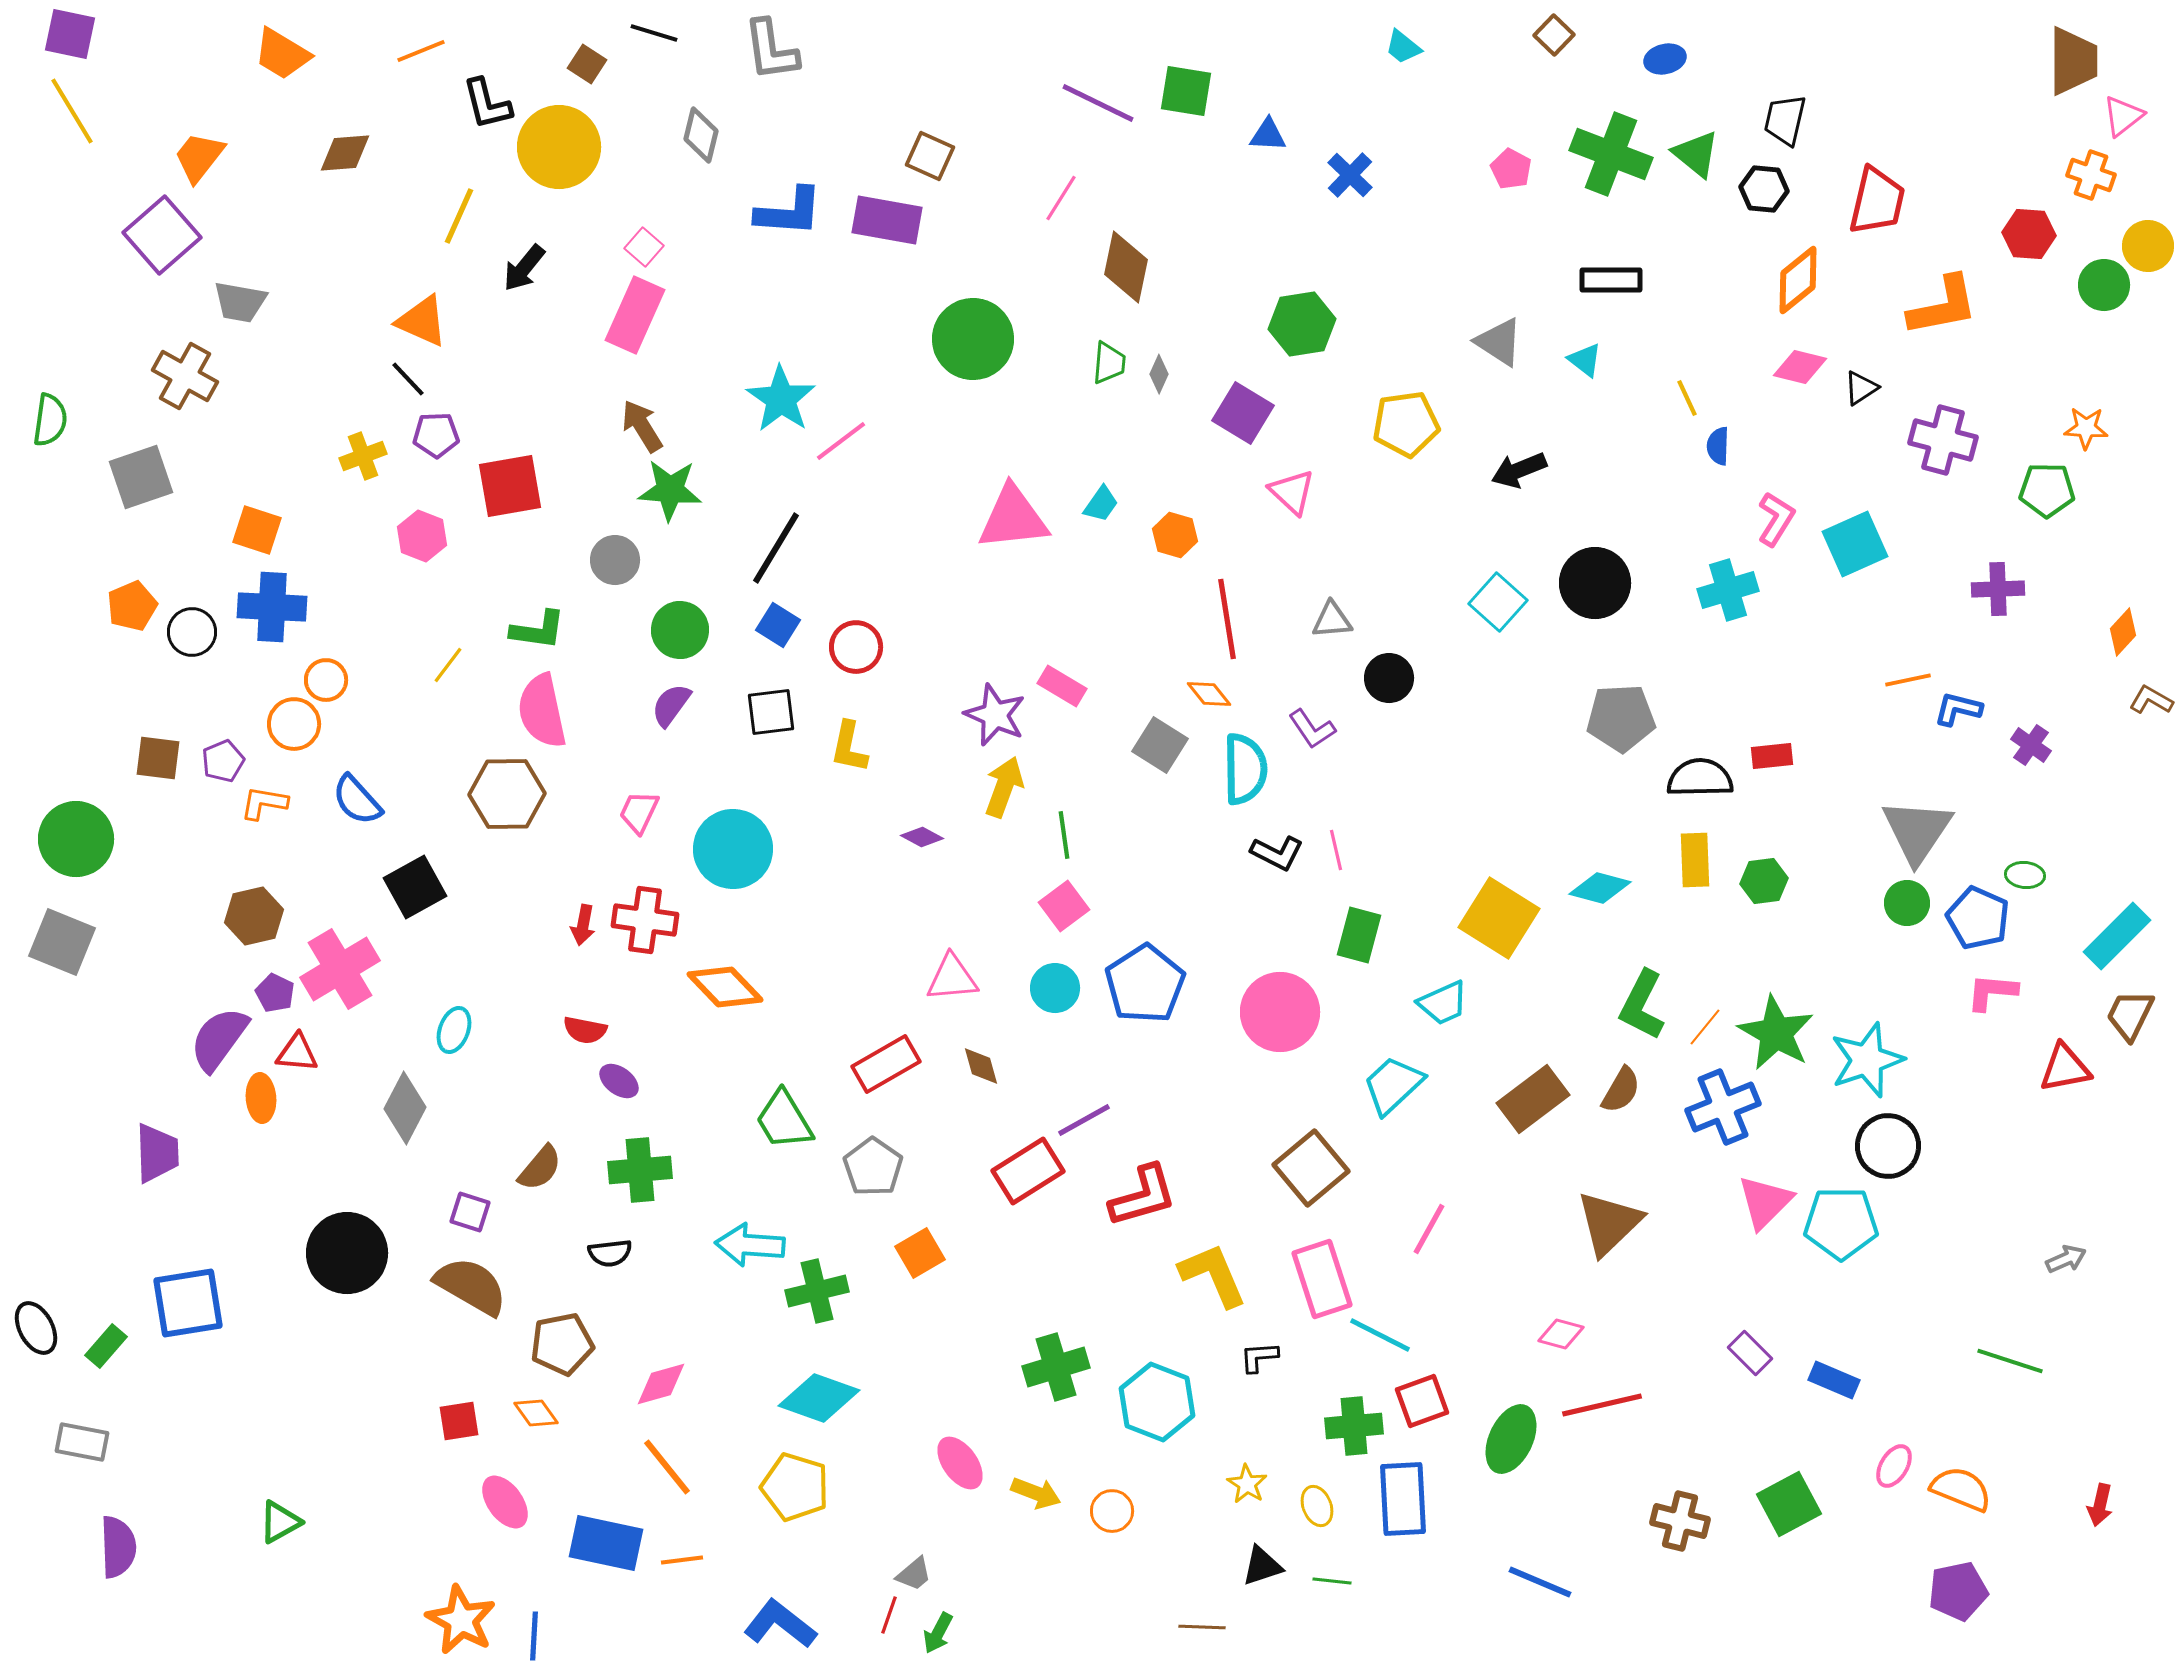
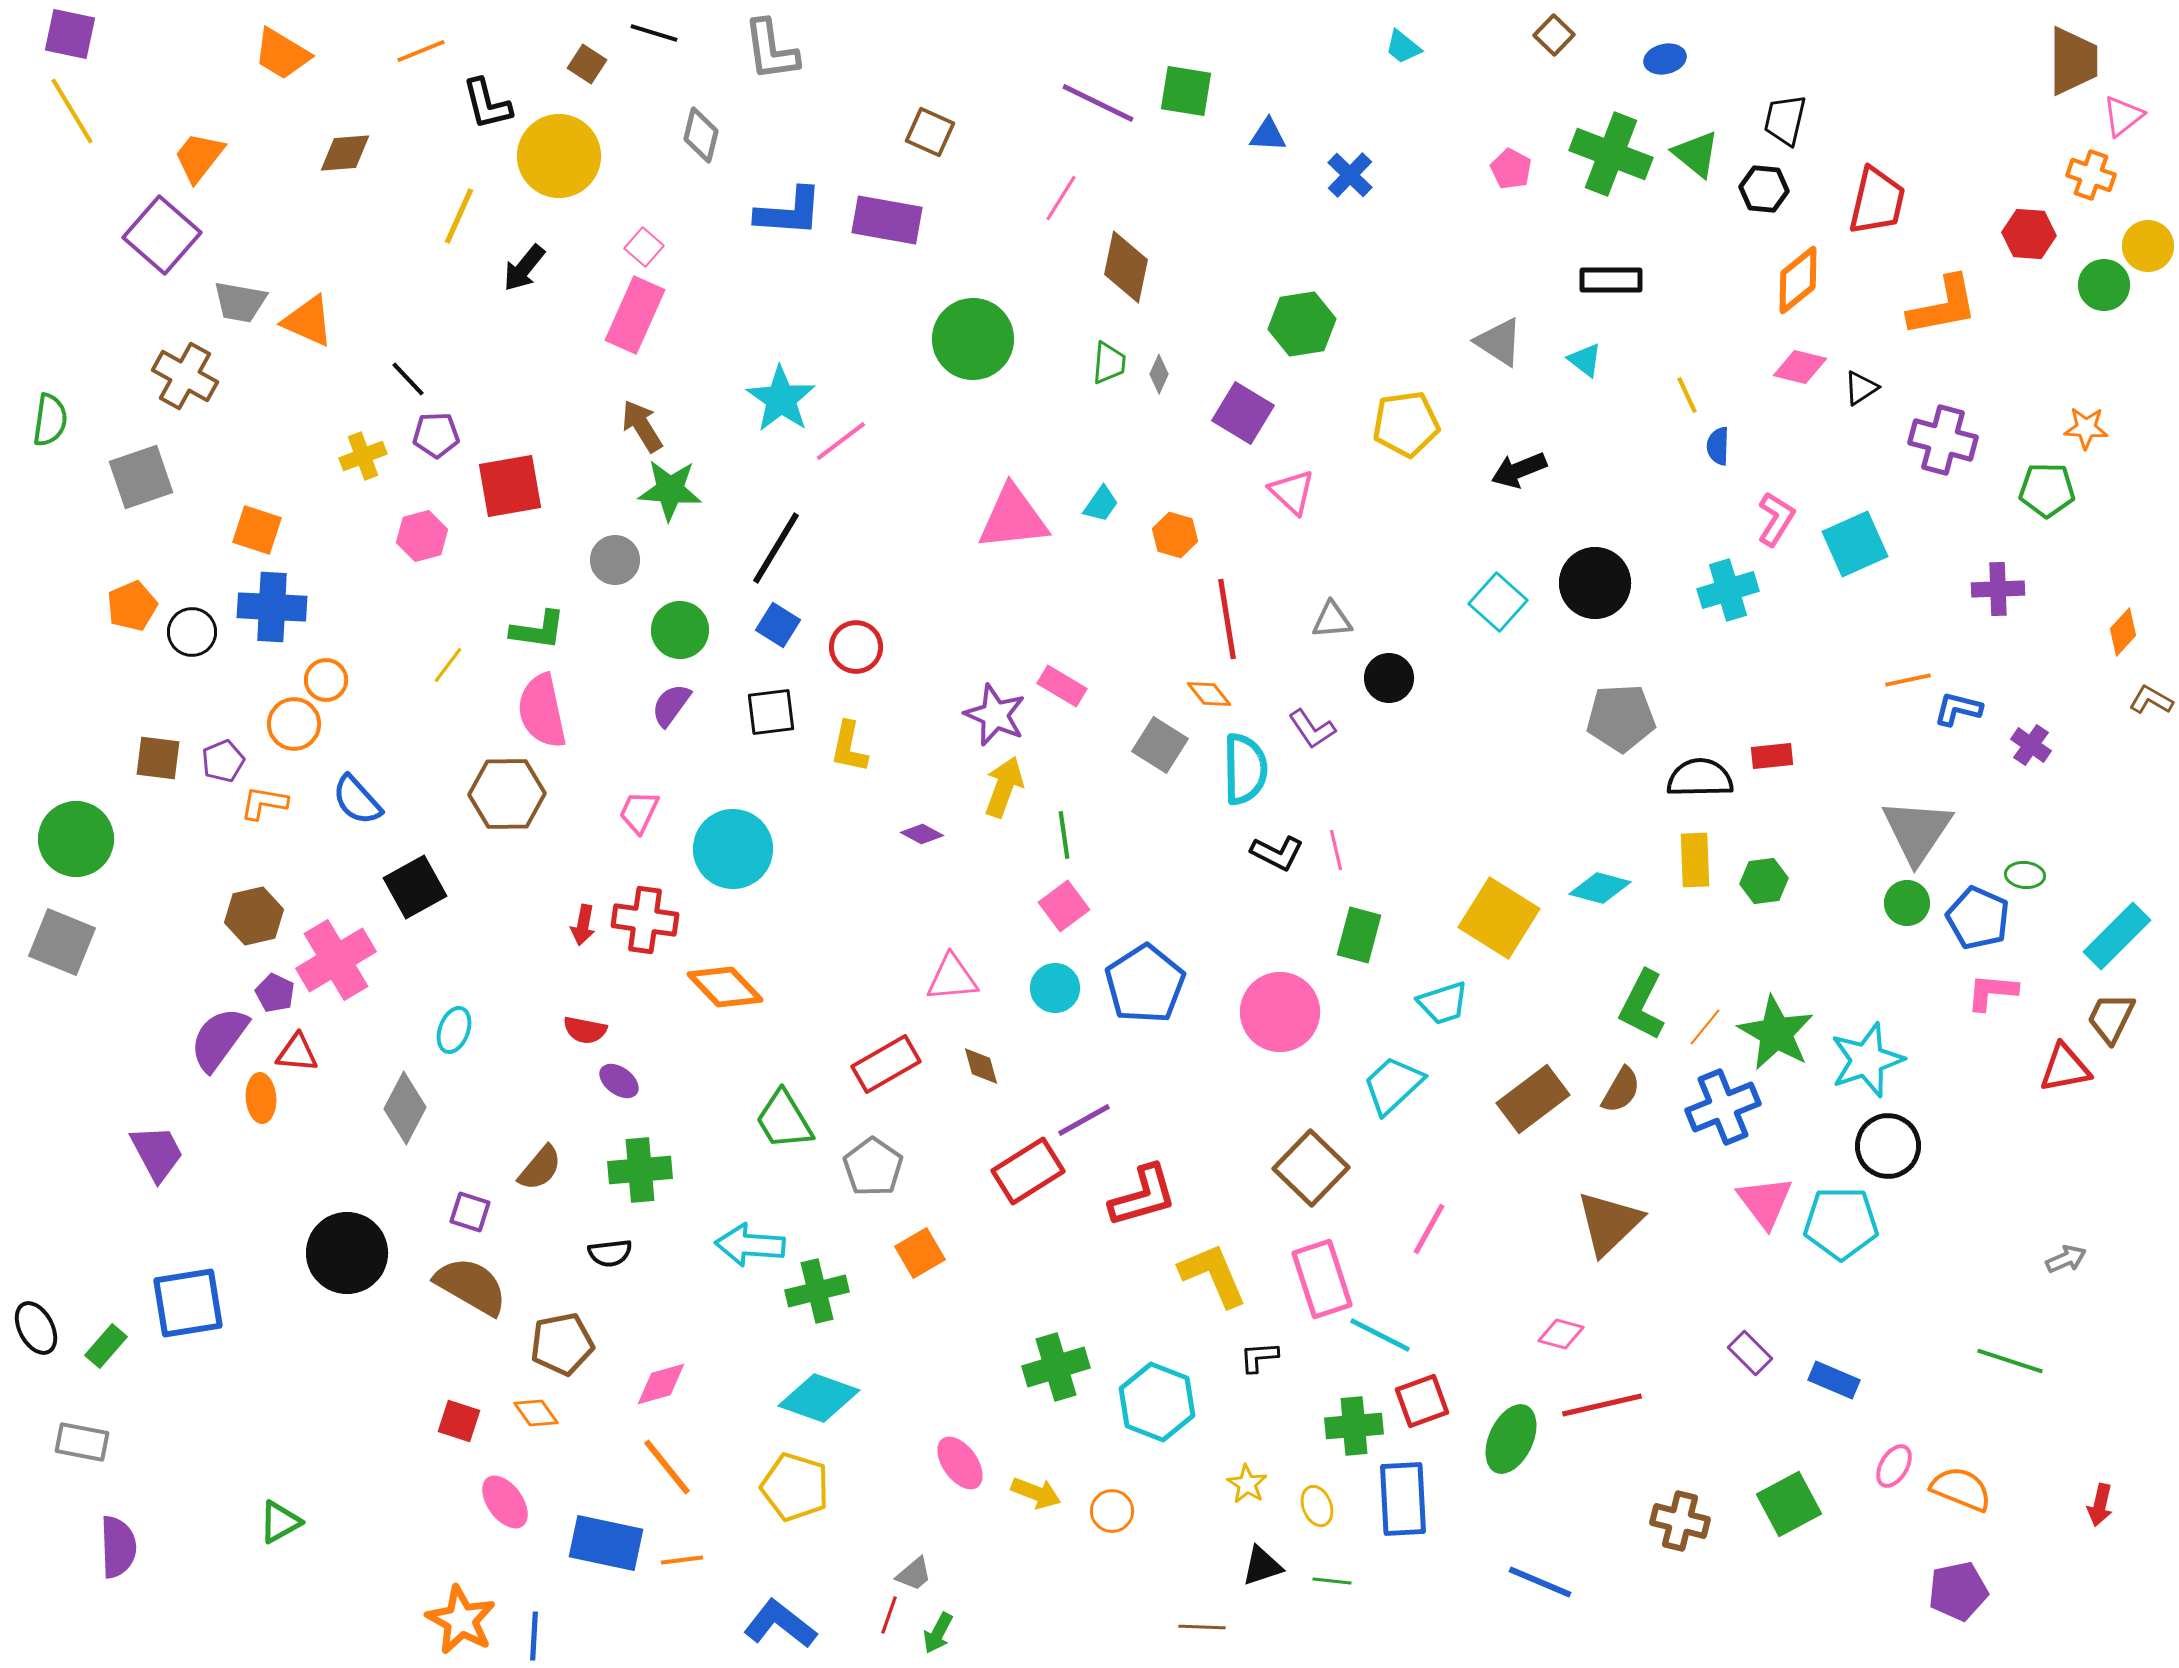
yellow circle at (559, 147): moved 9 px down
brown square at (930, 156): moved 24 px up
purple square at (162, 235): rotated 8 degrees counterclockwise
orange triangle at (422, 321): moved 114 px left
yellow line at (1687, 398): moved 3 px up
pink hexagon at (422, 536): rotated 24 degrees clockwise
purple diamond at (922, 837): moved 3 px up
pink cross at (340, 969): moved 4 px left, 9 px up
cyan trapezoid at (1443, 1003): rotated 6 degrees clockwise
brown trapezoid at (2130, 1015): moved 19 px left, 3 px down
purple trapezoid at (157, 1153): rotated 26 degrees counterclockwise
brown square at (1311, 1168): rotated 6 degrees counterclockwise
pink triangle at (1765, 1202): rotated 22 degrees counterclockwise
red square at (459, 1421): rotated 27 degrees clockwise
